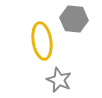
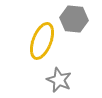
yellow ellipse: rotated 30 degrees clockwise
